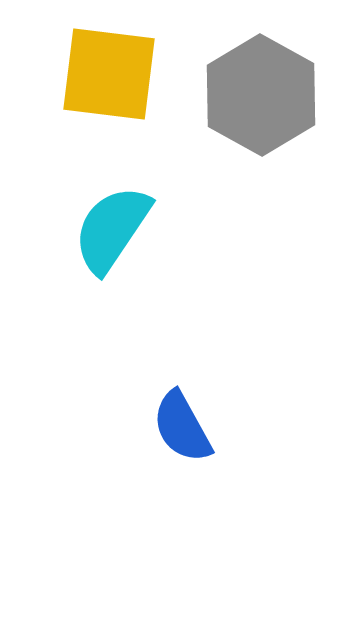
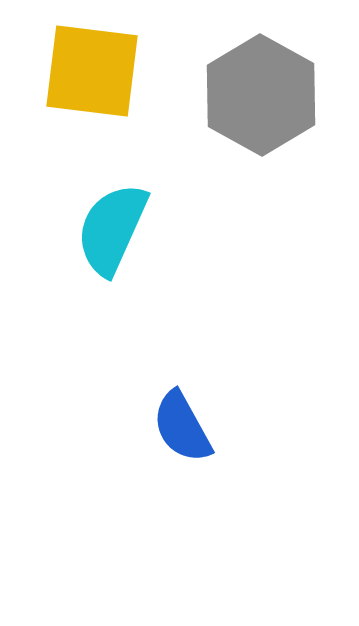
yellow square: moved 17 px left, 3 px up
cyan semicircle: rotated 10 degrees counterclockwise
